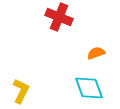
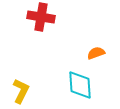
red cross: moved 18 px left; rotated 12 degrees counterclockwise
cyan diamond: moved 9 px left, 3 px up; rotated 16 degrees clockwise
